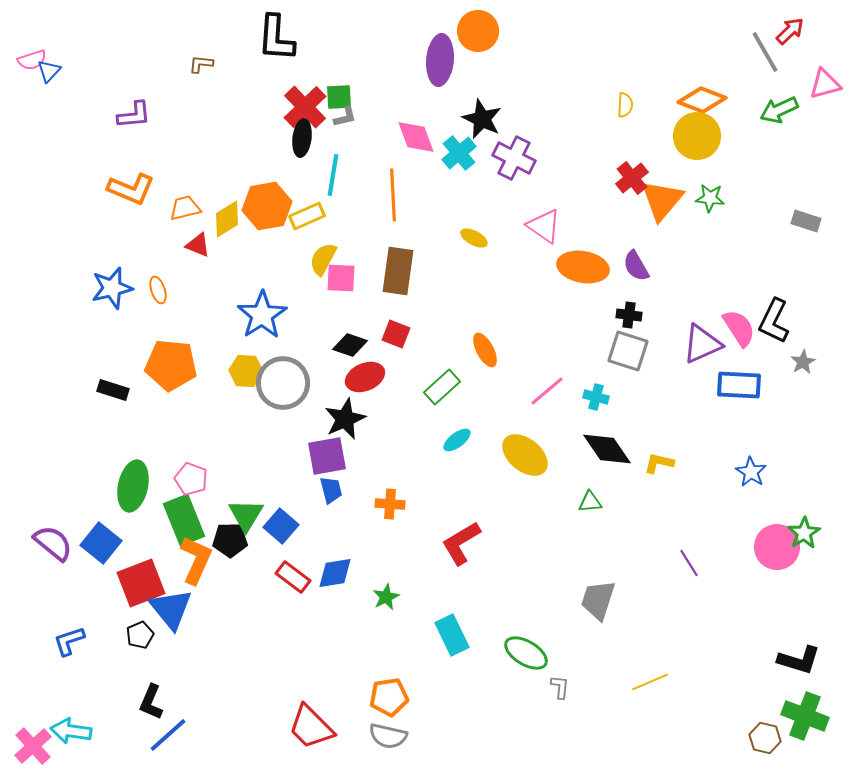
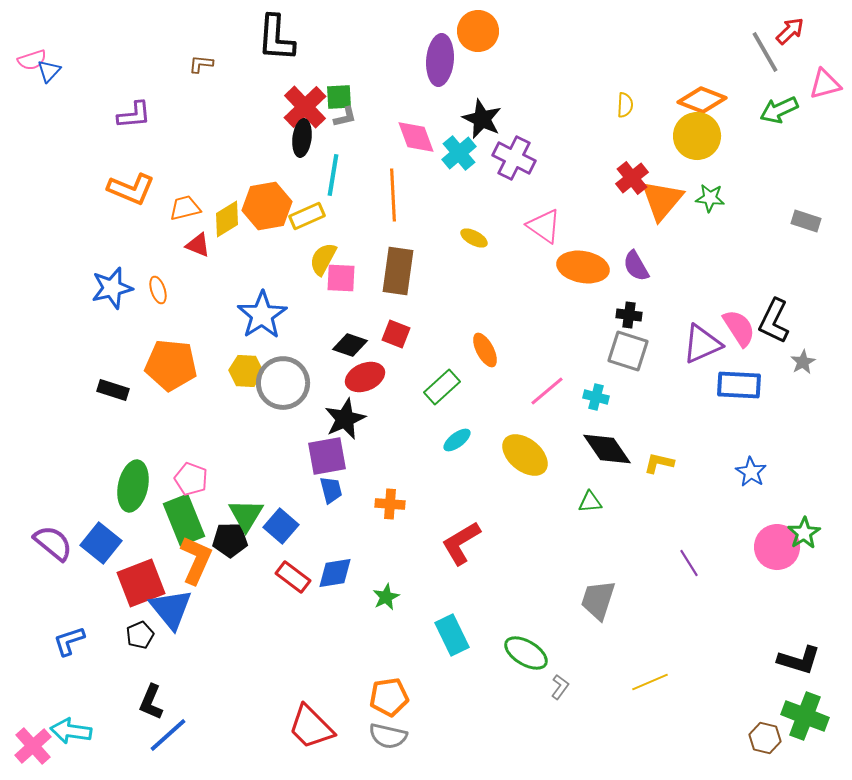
gray L-shape at (560, 687): rotated 30 degrees clockwise
